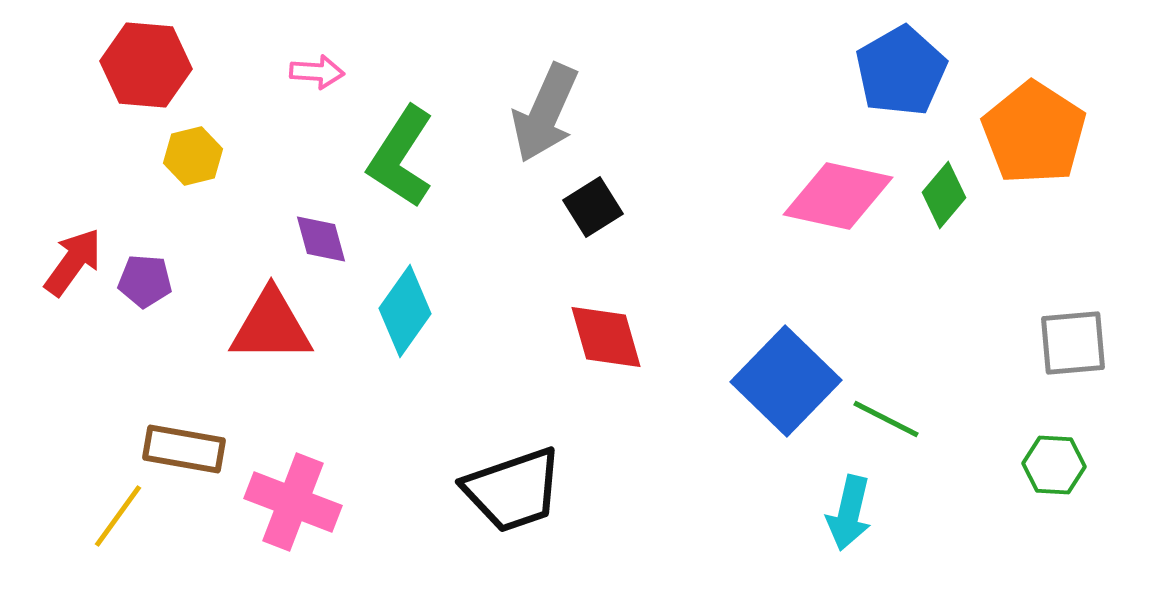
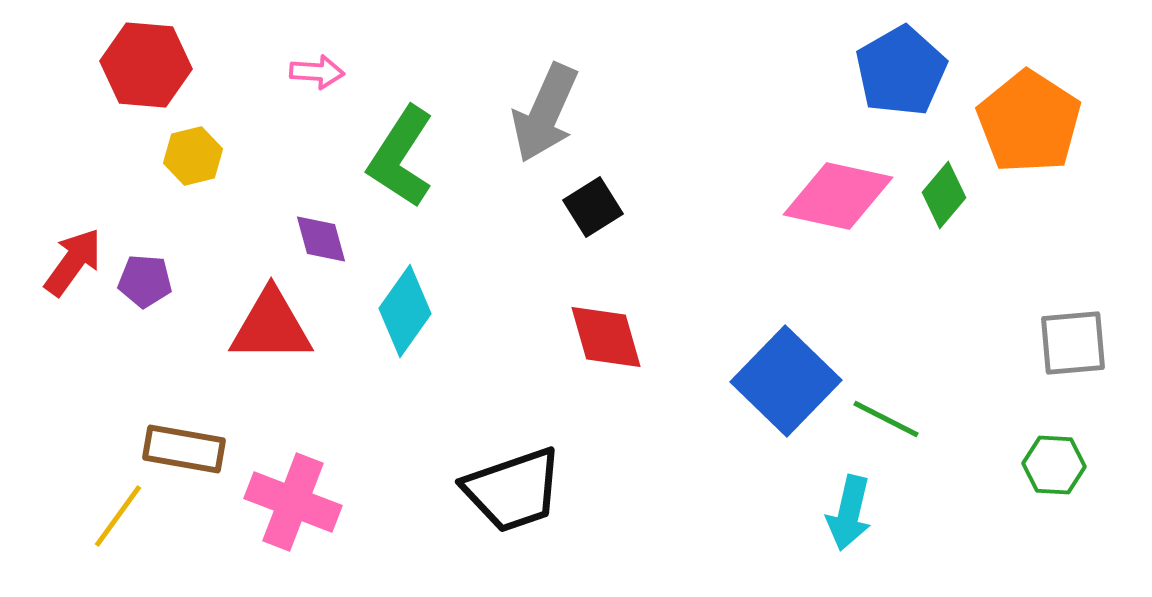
orange pentagon: moved 5 px left, 11 px up
